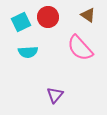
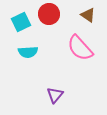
red circle: moved 1 px right, 3 px up
